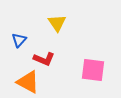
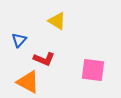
yellow triangle: moved 2 px up; rotated 24 degrees counterclockwise
